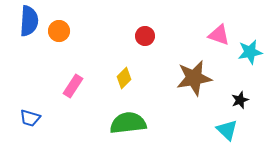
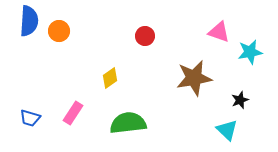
pink triangle: moved 3 px up
yellow diamond: moved 14 px left; rotated 10 degrees clockwise
pink rectangle: moved 27 px down
